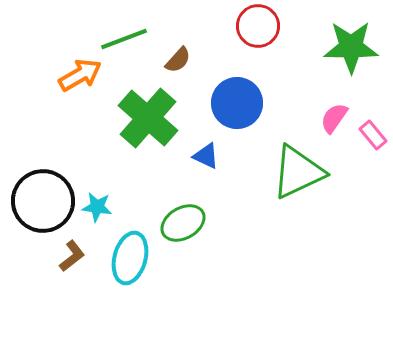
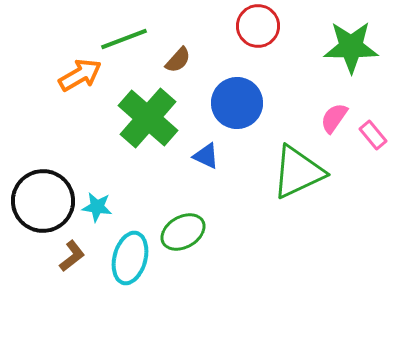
green ellipse: moved 9 px down
